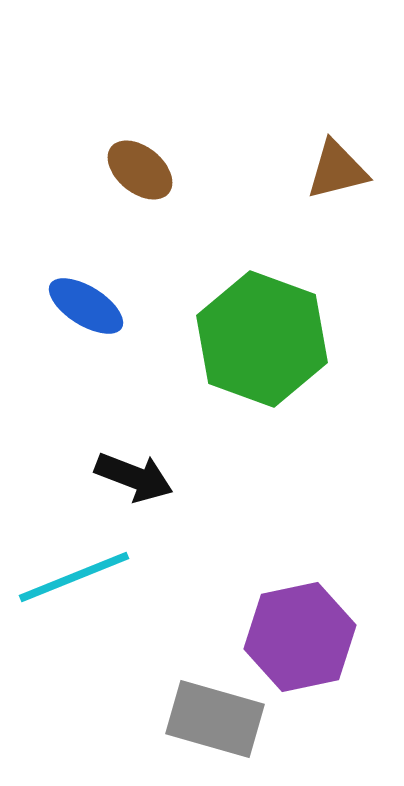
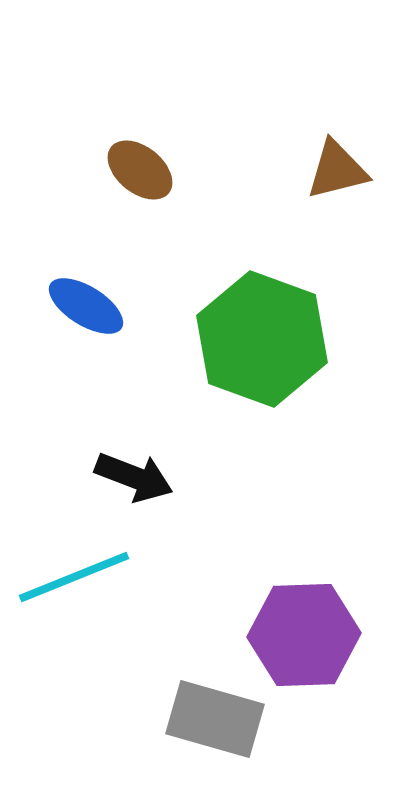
purple hexagon: moved 4 px right, 2 px up; rotated 10 degrees clockwise
